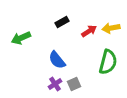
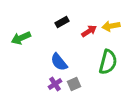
yellow arrow: moved 2 px up
blue semicircle: moved 2 px right, 2 px down
